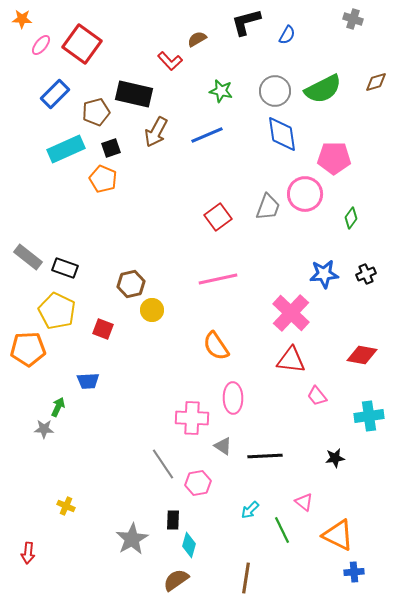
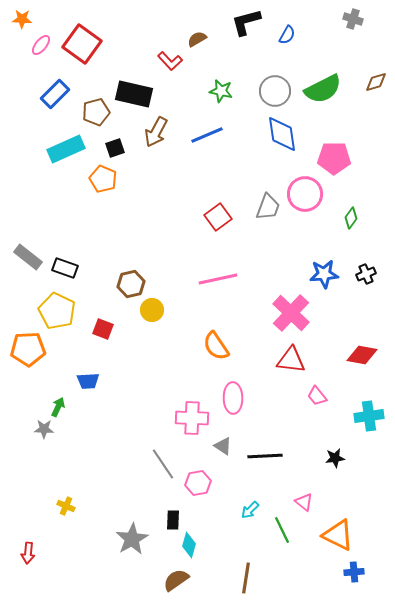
black square at (111, 148): moved 4 px right
